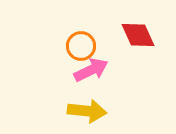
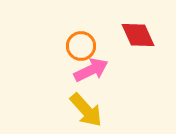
yellow arrow: moved 1 px left, 1 px up; rotated 42 degrees clockwise
